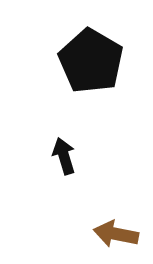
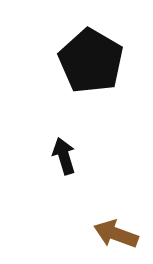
brown arrow: rotated 9 degrees clockwise
